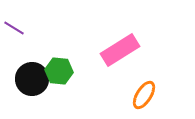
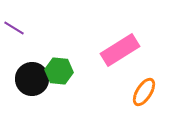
orange ellipse: moved 3 px up
